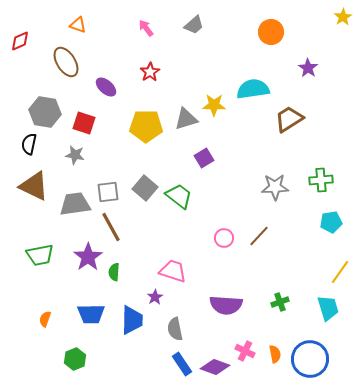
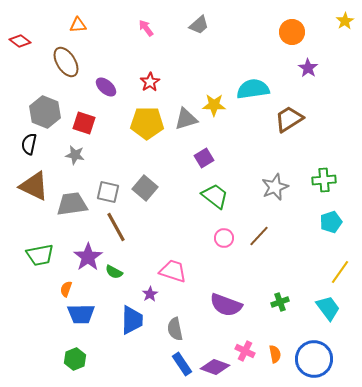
yellow star at (343, 17): moved 2 px right, 4 px down
orange triangle at (78, 25): rotated 24 degrees counterclockwise
gray trapezoid at (194, 25): moved 5 px right
orange circle at (271, 32): moved 21 px right
red diamond at (20, 41): rotated 60 degrees clockwise
red star at (150, 72): moved 10 px down
gray hexagon at (45, 112): rotated 12 degrees clockwise
yellow pentagon at (146, 126): moved 1 px right, 3 px up
green cross at (321, 180): moved 3 px right
gray star at (275, 187): rotated 20 degrees counterclockwise
gray square at (108, 192): rotated 20 degrees clockwise
green trapezoid at (179, 196): moved 36 px right
gray trapezoid at (75, 204): moved 3 px left
cyan pentagon at (331, 222): rotated 10 degrees counterclockwise
brown line at (111, 227): moved 5 px right
green semicircle at (114, 272): rotated 66 degrees counterclockwise
purple star at (155, 297): moved 5 px left, 3 px up
purple semicircle at (226, 305): rotated 16 degrees clockwise
cyan trapezoid at (328, 308): rotated 20 degrees counterclockwise
blue trapezoid at (91, 314): moved 10 px left
orange semicircle at (45, 319): moved 21 px right, 30 px up
blue circle at (310, 359): moved 4 px right
